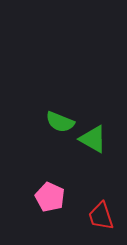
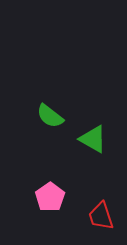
green semicircle: moved 10 px left, 6 px up; rotated 16 degrees clockwise
pink pentagon: rotated 12 degrees clockwise
